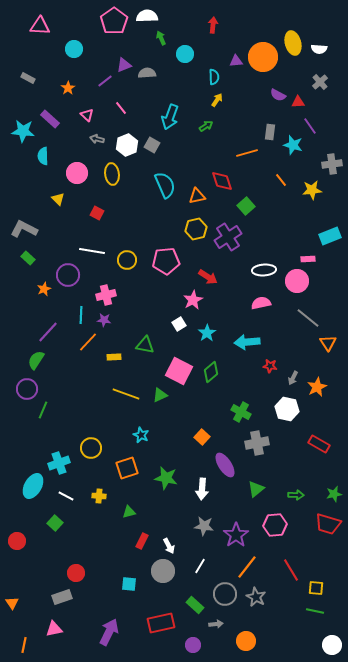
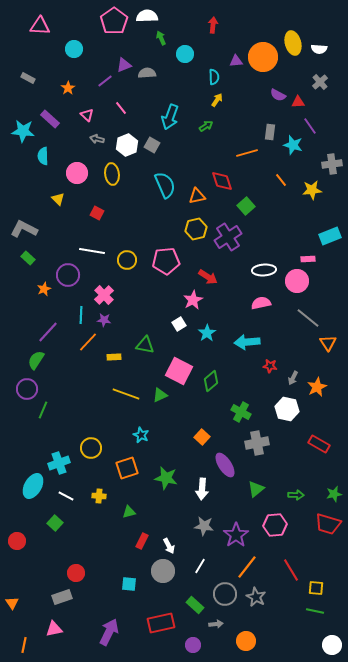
pink cross at (106, 295): moved 2 px left; rotated 30 degrees counterclockwise
green diamond at (211, 372): moved 9 px down
